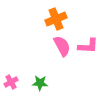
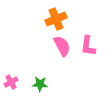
pink L-shape: rotated 95 degrees clockwise
green star: moved 1 px down
